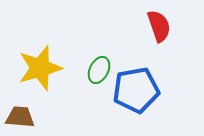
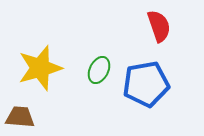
blue pentagon: moved 10 px right, 6 px up
